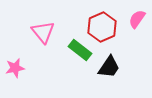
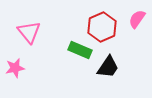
pink triangle: moved 14 px left
green rectangle: rotated 15 degrees counterclockwise
black trapezoid: moved 1 px left
